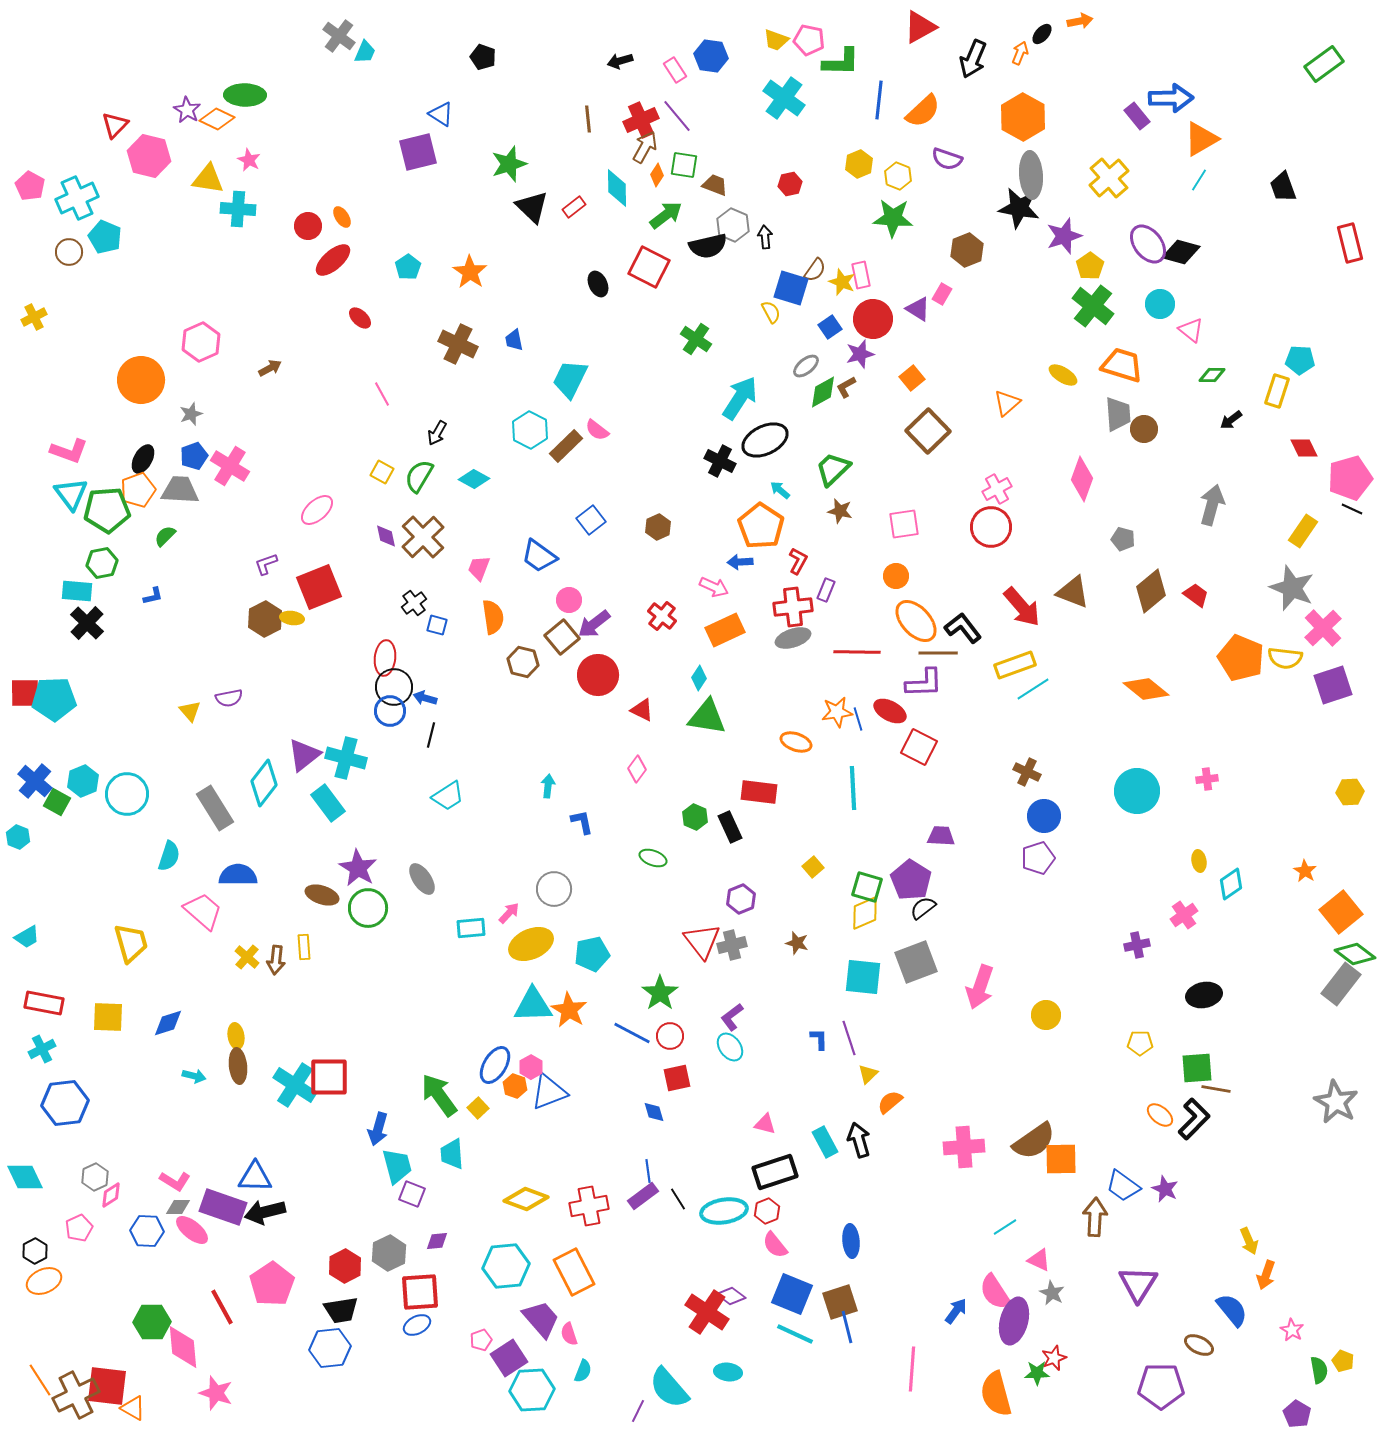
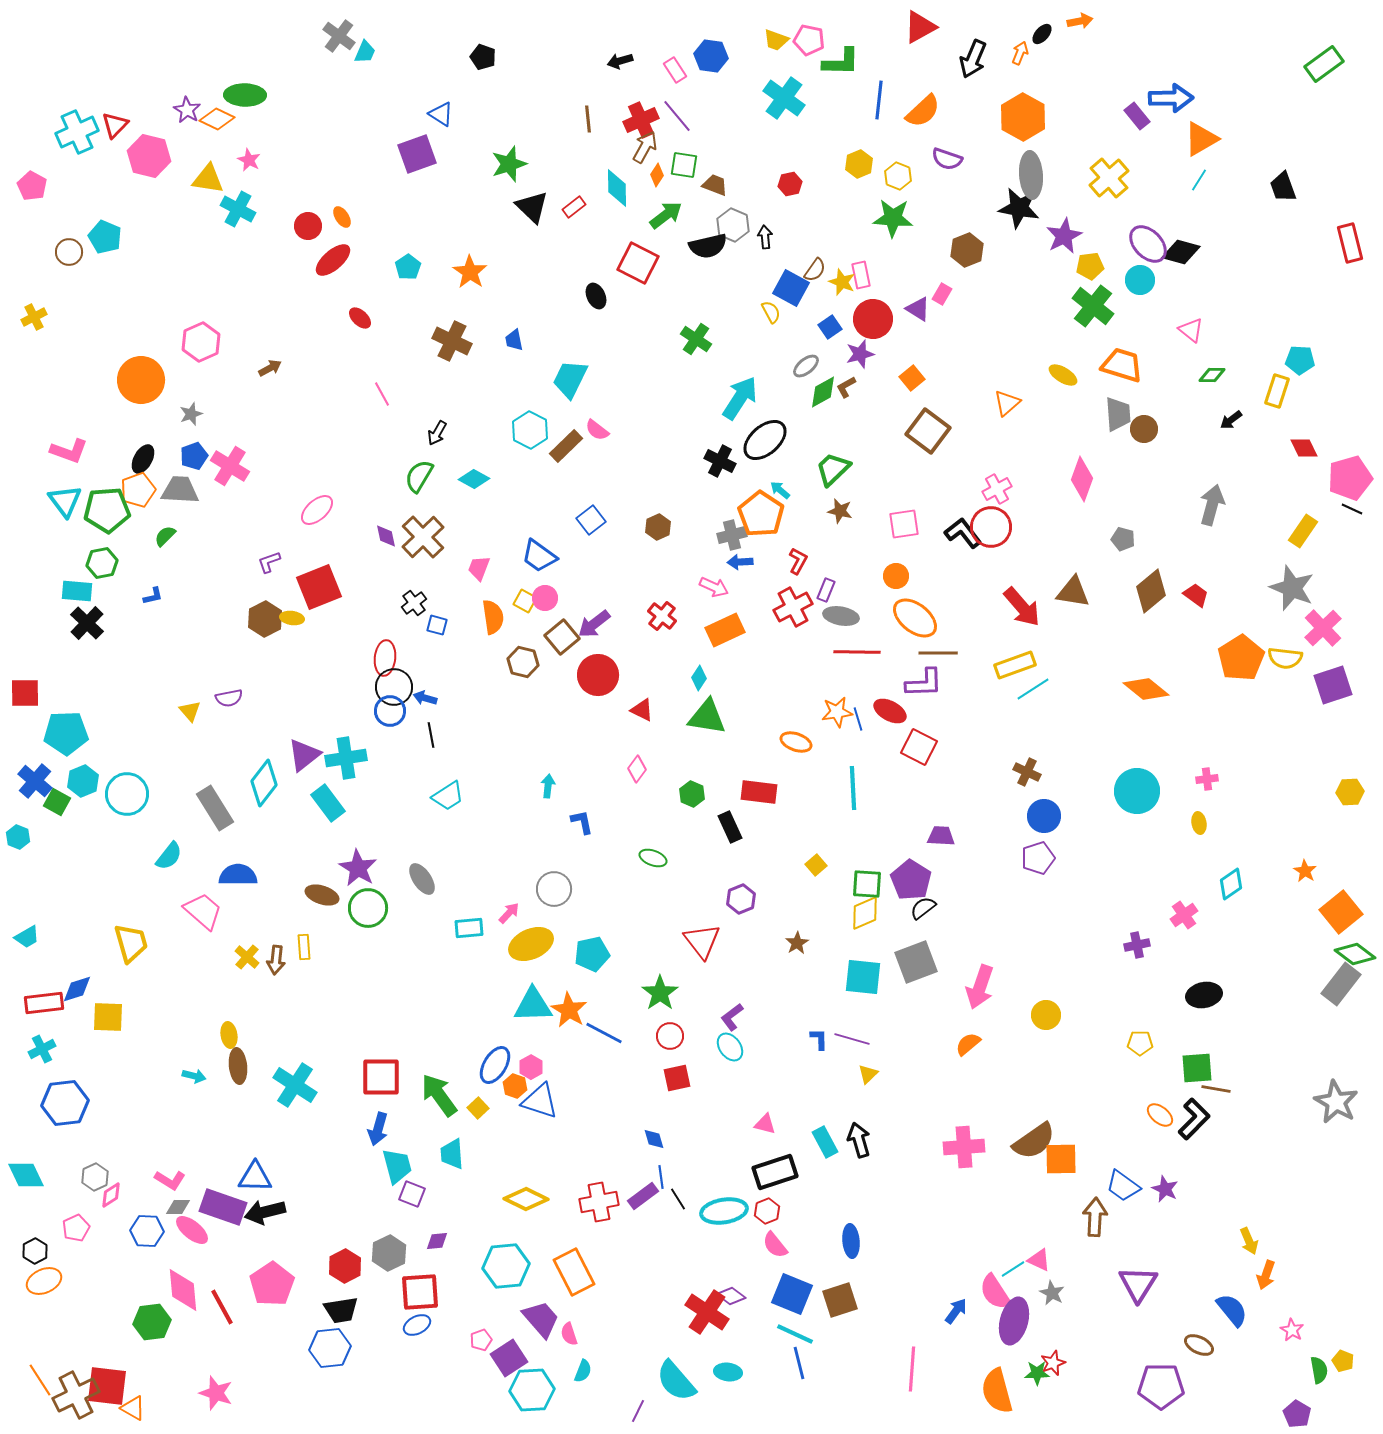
purple square at (418, 152): moved 1 px left, 2 px down; rotated 6 degrees counterclockwise
pink pentagon at (30, 186): moved 2 px right
cyan cross at (77, 198): moved 66 px up
cyan cross at (238, 209): rotated 24 degrees clockwise
purple star at (1064, 236): rotated 9 degrees counterclockwise
purple ellipse at (1148, 244): rotated 6 degrees counterclockwise
yellow pentagon at (1090, 266): rotated 28 degrees clockwise
red square at (649, 267): moved 11 px left, 4 px up
black ellipse at (598, 284): moved 2 px left, 12 px down
blue square at (791, 288): rotated 12 degrees clockwise
cyan circle at (1160, 304): moved 20 px left, 24 px up
brown cross at (458, 344): moved 6 px left, 3 px up
brown square at (928, 431): rotated 9 degrees counterclockwise
black ellipse at (765, 440): rotated 15 degrees counterclockwise
yellow square at (382, 472): moved 143 px right, 129 px down
cyan triangle at (71, 494): moved 6 px left, 7 px down
orange pentagon at (761, 526): moved 12 px up
purple L-shape at (266, 564): moved 3 px right, 2 px up
brown triangle at (1073, 592): rotated 12 degrees counterclockwise
pink circle at (569, 600): moved 24 px left, 2 px up
red cross at (793, 607): rotated 21 degrees counterclockwise
orange ellipse at (916, 621): moved 1 px left, 3 px up; rotated 9 degrees counterclockwise
black L-shape at (963, 628): moved 95 px up
gray ellipse at (793, 638): moved 48 px right, 22 px up; rotated 28 degrees clockwise
orange pentagon at (1241, 658): rotated 18 degrees clockwise
cyan pentagon at (54, 699): moved 12 px right, 34 px down
black line at (431, 735): rotated 25 degrees counterclockwise
cyan cross at (346, 758): rotated 24 degrees counterclockwise
green hexagon at (695, 817): moved 3 px left, 23 px up
cyan semicircle at (169, 856): rotated 20 degrees clockwise
yellow ellipse at (1199, 861): moved 38 px up
yellow square at (813, 867): moved 3 px right, 2 px up
green square at (867, 887): moved 3 px up; rotated 12 degrees counterclockwise
cyan rectangle at (471, 928): moved 2 px left
brown star at (797, 943): rotated 25 degrees clockwise
gray cross at (732, 945): moved 410 px up
red rectangle at (44, 1003): rotated 18 degrees counterclockwise
blue diamond at (168, 1023): moved 91 px left, 34 px up
blue line at (632, 1033): moved 28 px left
yellow ellipse at (236, 1036): moved 7 px left, 1 px up
purple line at (849, 1038): moved 3 px right, 1 px down; rotated 56 degrees counterclockwise
red square at (329, 1077): moved 52 px right
blue triangle at (549, 1092): moved 9 px left, 9 px down; rotated 39 degrees clockwise
orange semicircle at (890, 1102): moved 78 px right, 58 px up
blue diamond at (654, 1112): moved 27 px down
blue line at (648, 1171): moved 13 px right, 6 px down
cyan diamond at (25, 1177): moved 1 px right, 2 px up
pink L-shape at (175, 1181): moved 5 px left, 1 px up
yellow diamond at (526, 1199): rotated 6 degrees clockwise
red cross at (589, 1206): moved 10 px right, 4 px up
cyan line at (1005, 1227): moved 8 px right, 42 px down
pink pentagon at (79, 1228): moved 3 px left
brown square at (840, 1302): moved 2 px up
green hexagon at (152, 1322): rotated 6 degrees counterclockwise
blue line at (847, 1327): moved 48 px left, 36 px down
pink diamond at (183, 1347): moved 57 px up
red star at (1054, 1358): moved 1 px left, 5 px down
cyan semicircle at (669, 1388): moved 7 px right, 7 px up
orange semicircle at (996, 1394): moved 1 px right, 3 px up
